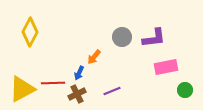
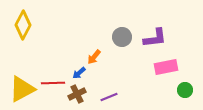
yellow diamond: moved 7 px left, 7 px up
purple L-shape: moved 1 px right
blue arrow: rotated 24 degrees clockwise
purple line: moved 3 px left, 6 px down
